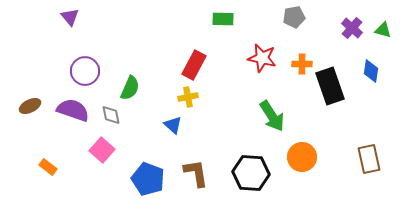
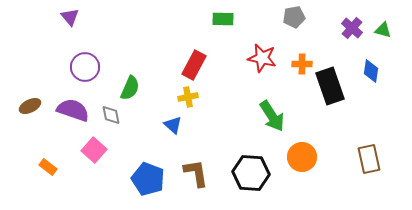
purple circle: moved 4 px up
pink square: moved 8 px left
